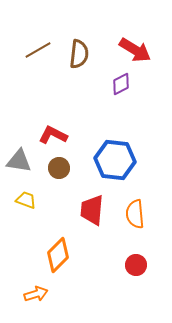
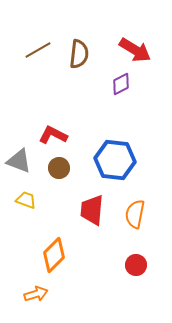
gray triangle: rotated 12 degrees clockwise
orange semicircle: rotated 16 degrees clockwise
orange diamond: moved 4 px left
